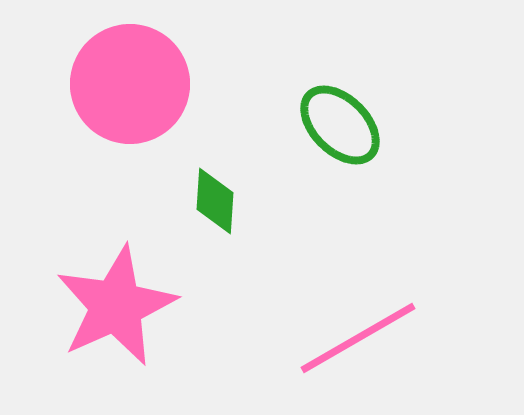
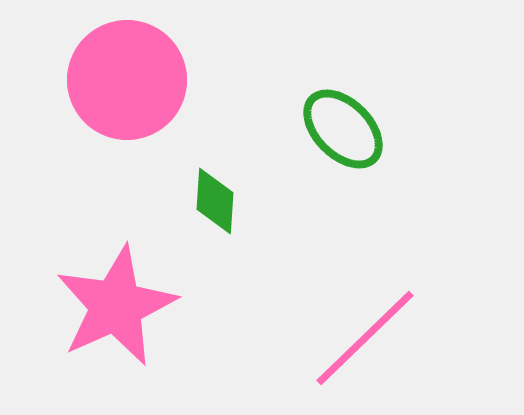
pink circle: moved 3 px left, 4 px up
green ellipse: moved 3 px right, 4 px down
pink line: moved 7 px right; rotated 14 degrees counterclockwise
